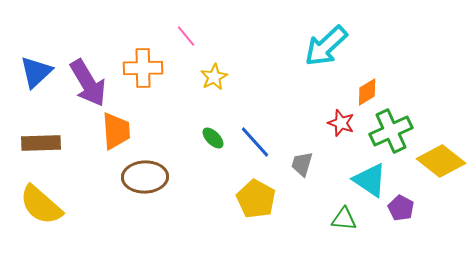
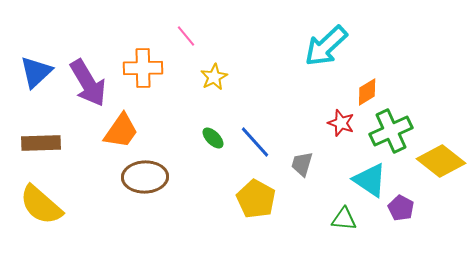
orange trapezoid: moved 5 px right; rotated 39 degrees clockwise
